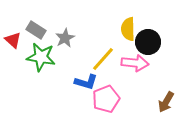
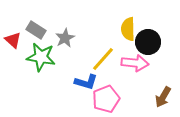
brown arrow: moved 3 px left, 5 px up
